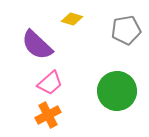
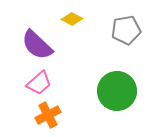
yellow diamond: rotated 10 degrees clockwise
pink trapezoid: moved 11 px left
